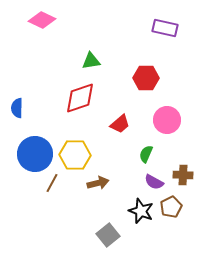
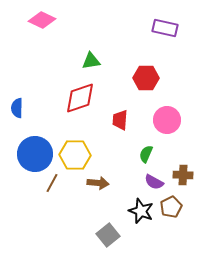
red trapezoid: moved 4 px up; rotated 135 degrees clockwise
brown arrow: rotated 20 degrees clockwise
